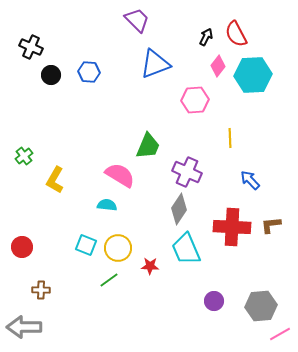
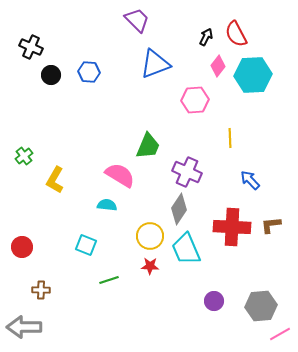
yellow circle: moved 32 px right, 12 px up
green line: rotated 18 degrees clockwise
